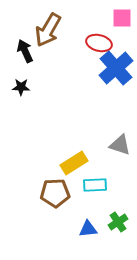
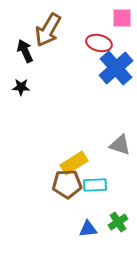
brown pentagon: moved 12 px right, 9 px up
